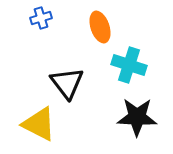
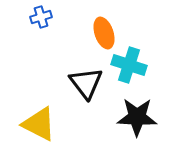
blue cross: moved 1 px up
orange ellipse: moved 4 px right, 6 px down
black triangle: moved 19 px right
